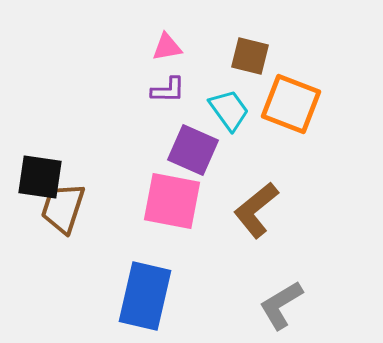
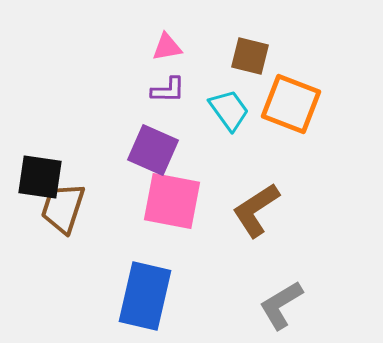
purple square: moved 40 px left
brown L-shape: rotated 6 degrees clockwise
